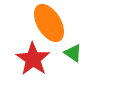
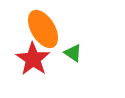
orange ellipse: moved 6 px left, 6 px down
